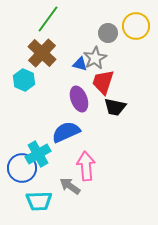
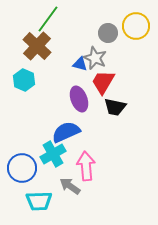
brown cross: moved 5 px left, 7 px up
gray star: rotated 20 degrees counterclockwise
red trapezoid: rotated 12 degrees clockwise
cyan cross: moved 15 px right
